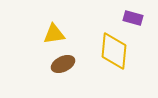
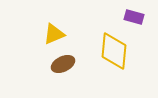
purple rectangle: moved 1 px right, 1 px up
yellow triangle: rotated 15 degrees counterclockwise
